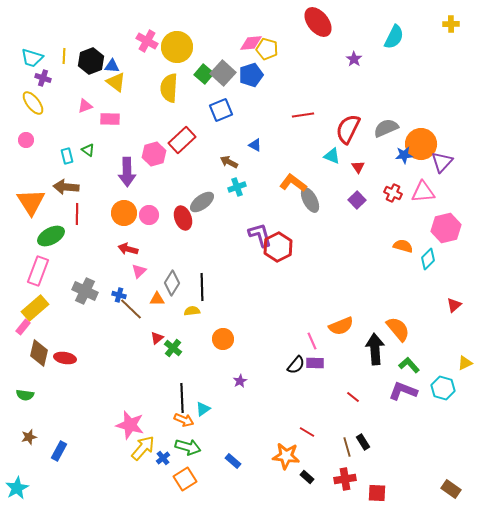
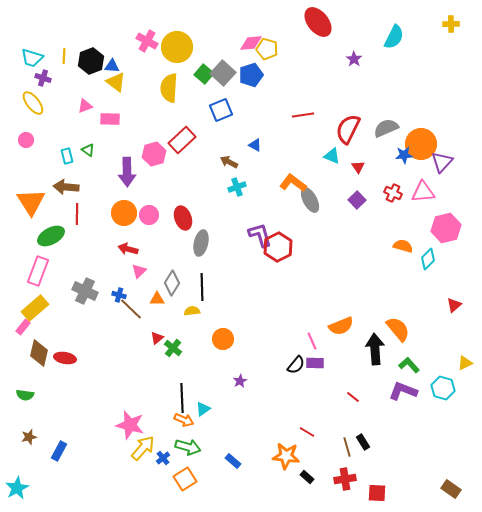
gray ellipse at (202, 202): moved 1 px left, 41 px down; rotated 40 degrees counterclockwise
